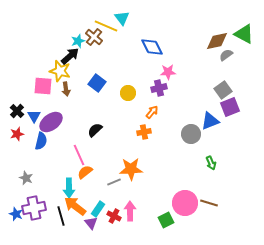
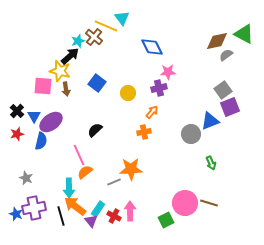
purple triangle at (91, 223): moved 2 px up
